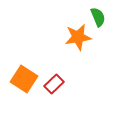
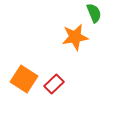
green semicircle: moved 4 px left, 4 px up
orange star: moved 3 px left
